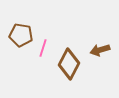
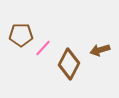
brown pentagon: rotated 10 degrees counterclockwise
pink line: rotated 24 degrees clockwise
